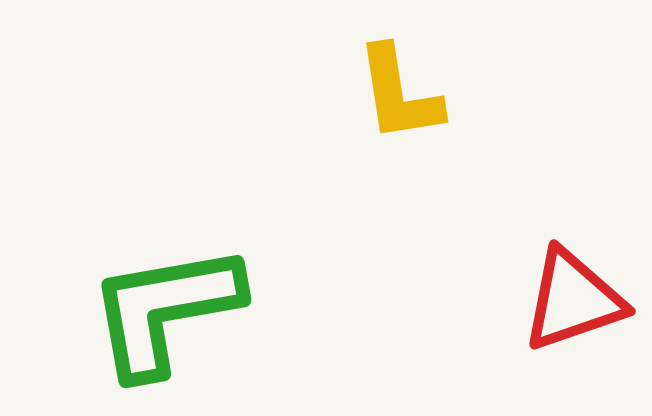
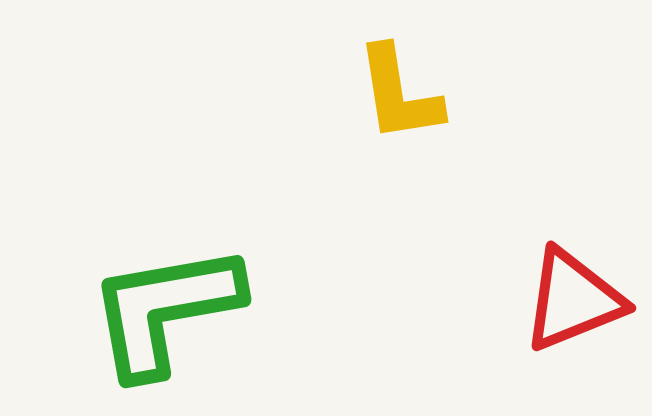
red triangle: rotated 3 degrees counterclockwise
